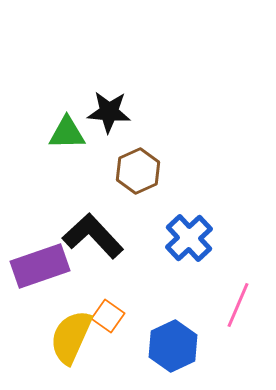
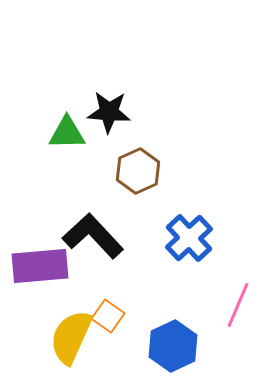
purple rectangle: rotated 14 degrees clockwise
